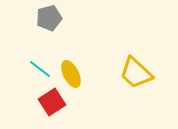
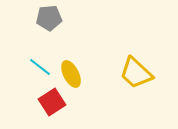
gray pentagon: rotated 10 degrees clockwise
cyan line: moved 2 px up
